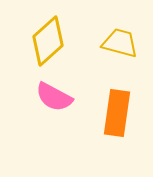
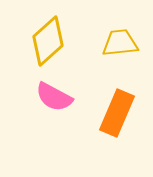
yellow trapezoid: rotated 21 degrees counterclockwise
orange rectangle: rotated 15 degrees clockwise
